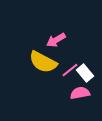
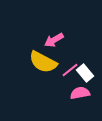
pink arrow: moved 2 px left
